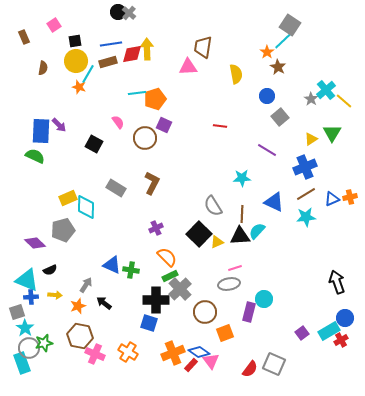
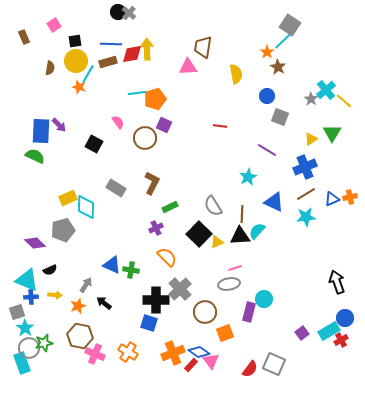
blue line at (111, 44): rotated 10 degrees clockwise
brown semicircle at (43, 68): moved 7 px right
gray square at (280, 117): rotated 30 degrees counterclockwise
cyan star at (242, 178): moved 6 px right, 1 px up; rotated 24 degrees counterclockwise
green rectangle at (170, 276): moved 69 px up
